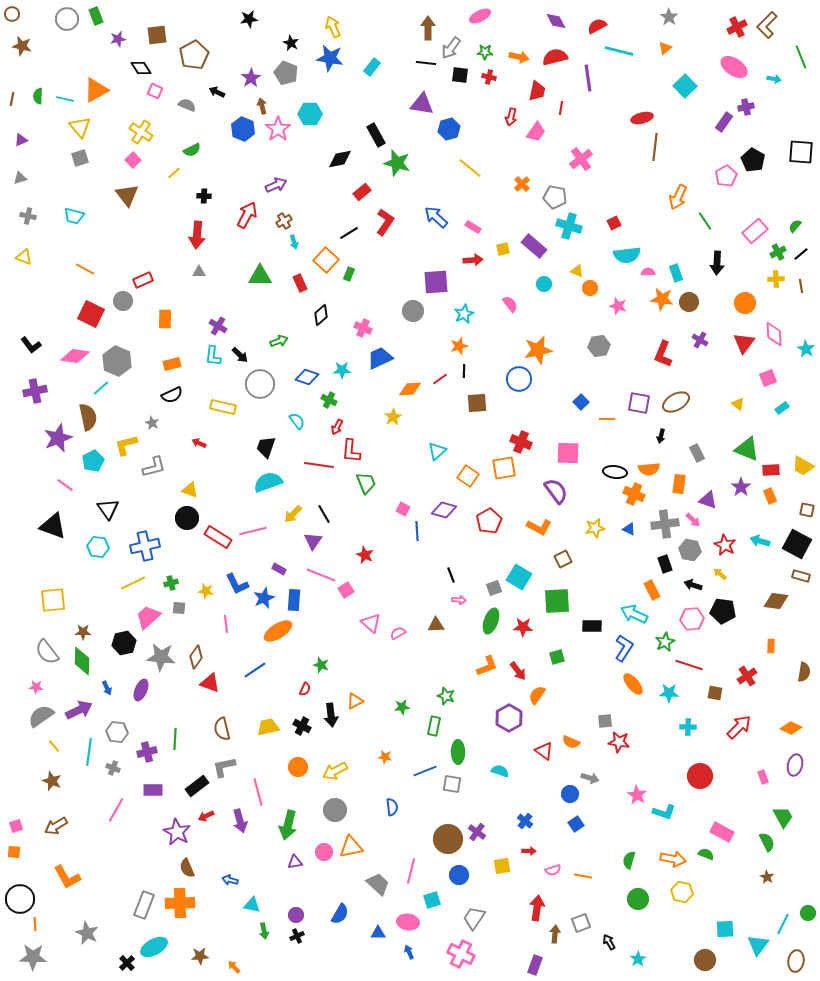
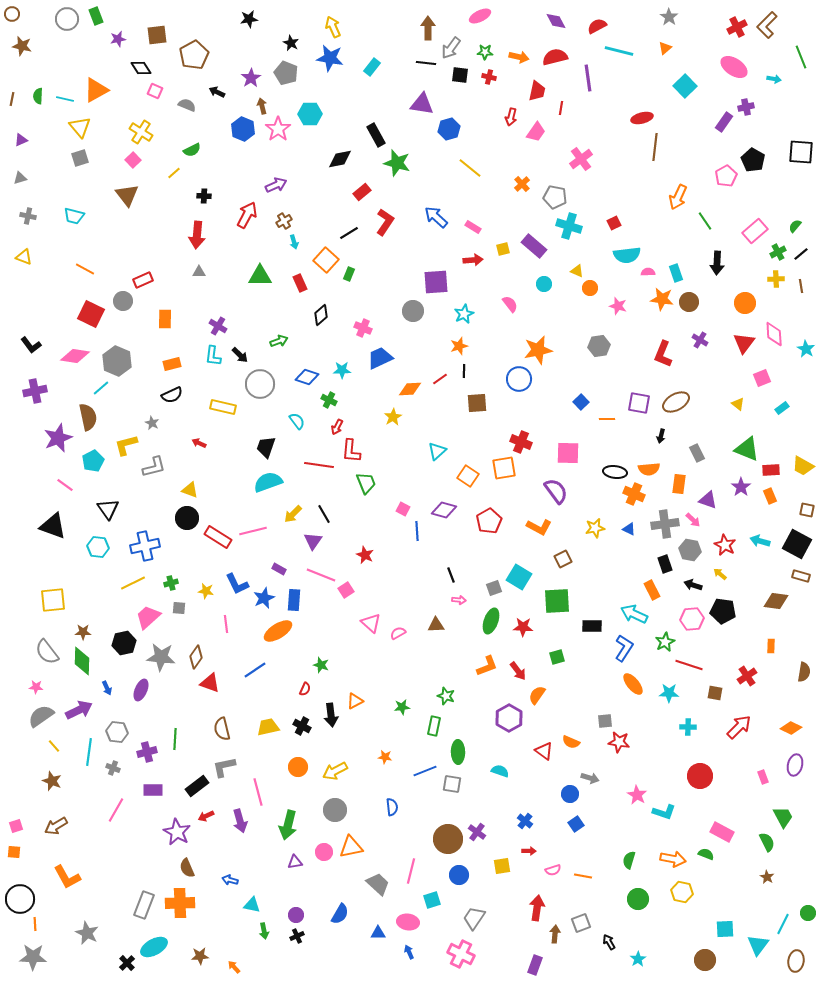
pink square at (768, 378): moved 6 px left
